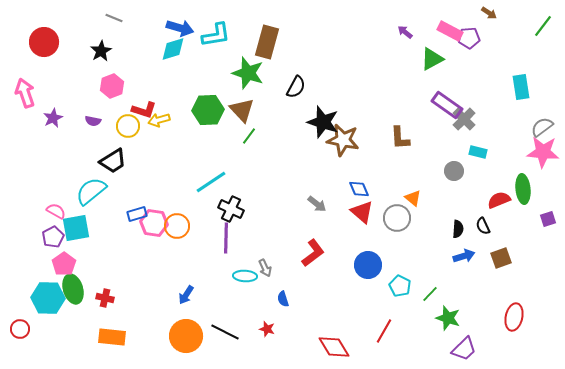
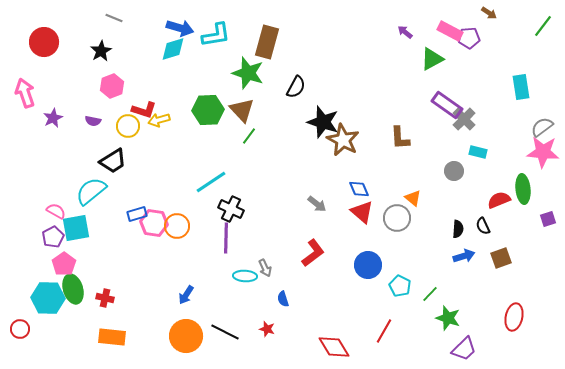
brown star at (343, 140): rotated 16 degrees clockwise
